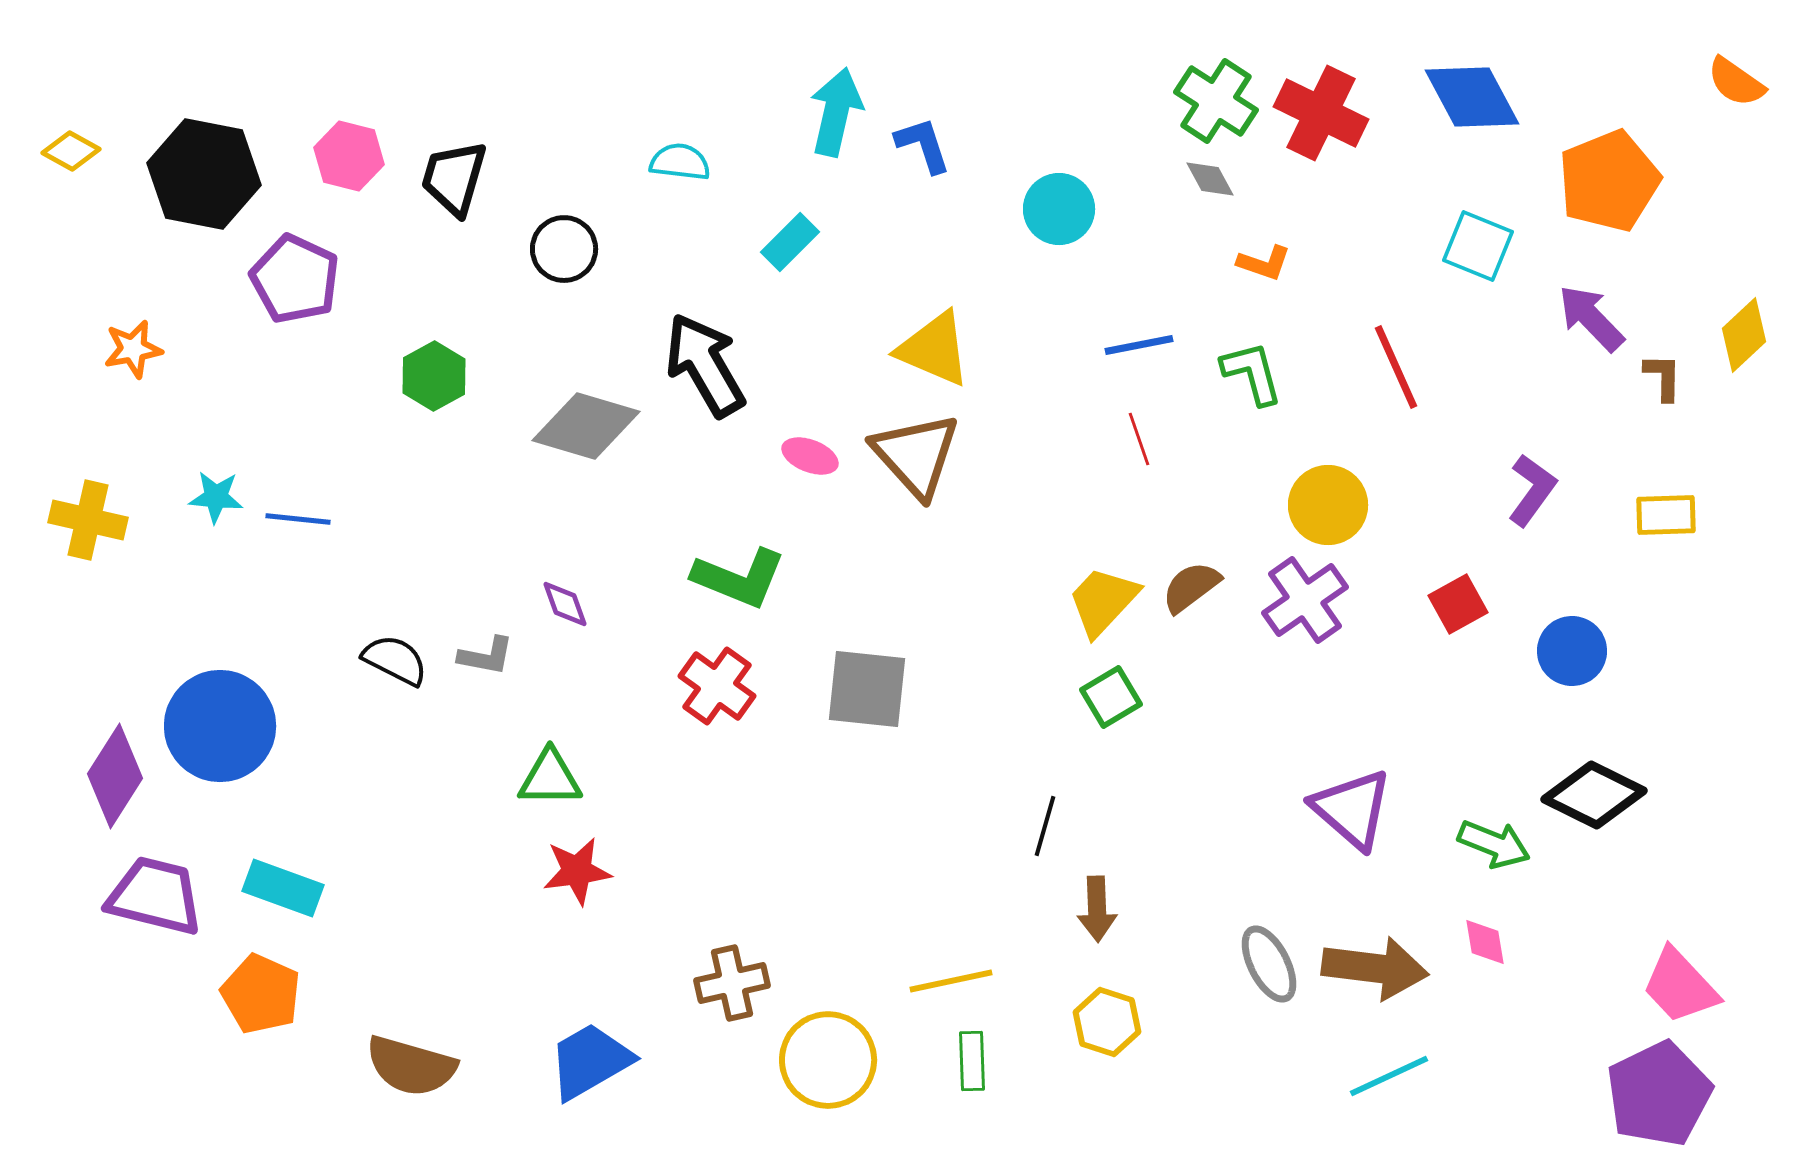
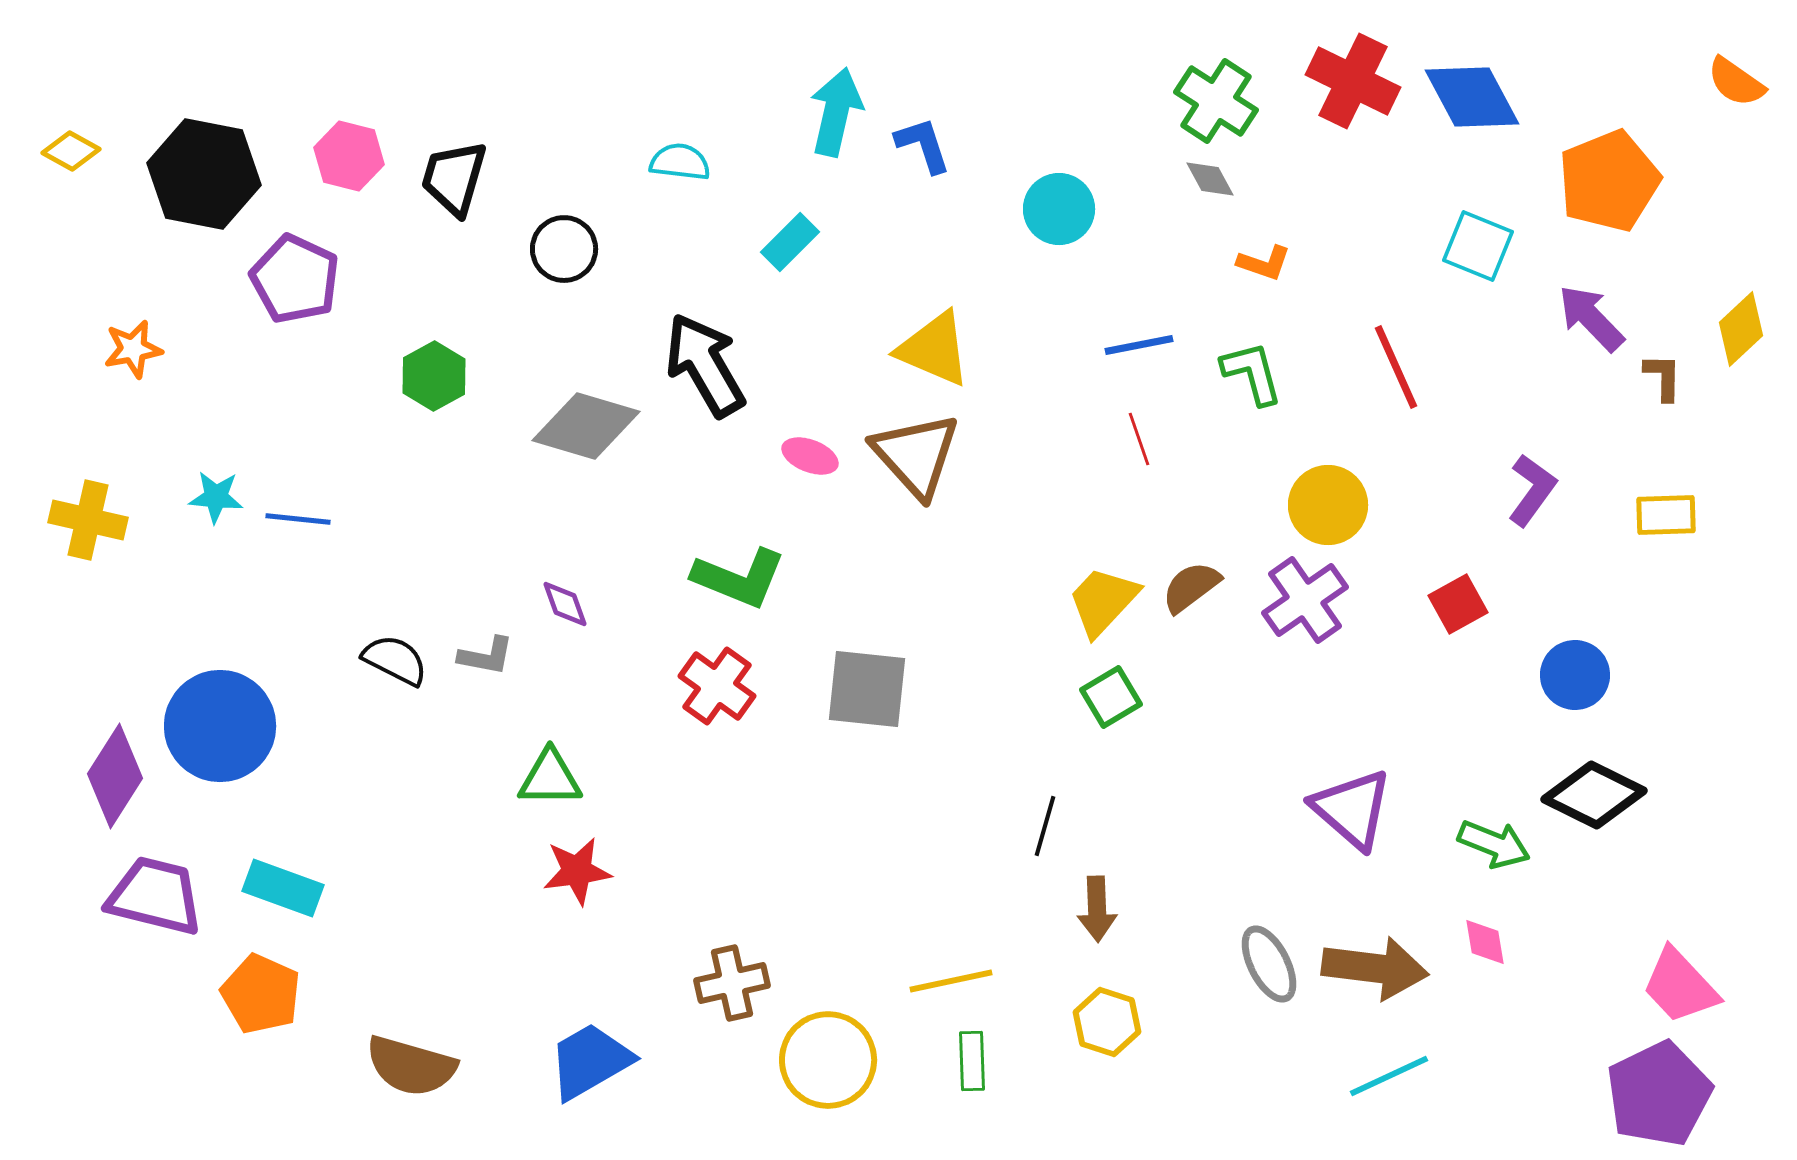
red cross at (1321, 113): moved 32 px right, 32 px up
yellow diamond at (1744, 335): moved 3 px left, 6 px up
blue circle at (1572, 651): moved 3 px right, 24 px down
